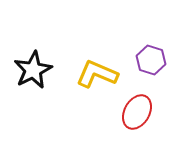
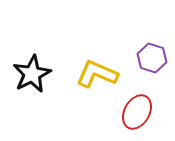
purple hexagon: moved 1 px right, 2 px up
black star: moved 1 px left, 4 px down
